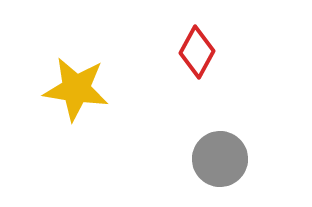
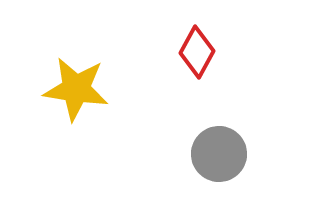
gray circle: moved 1 px left, 5 px up
